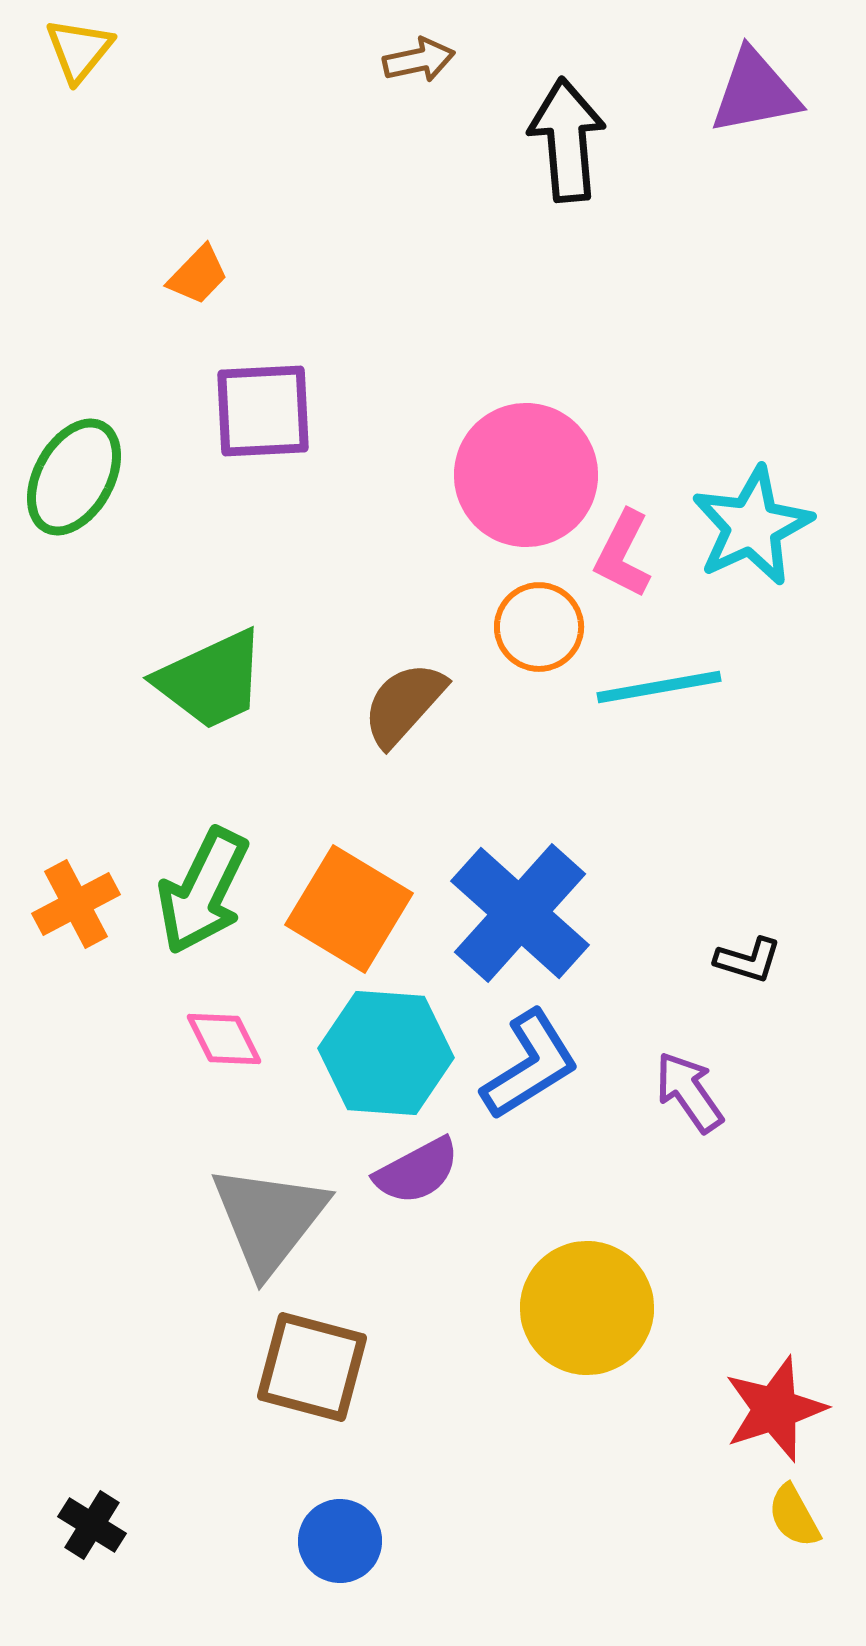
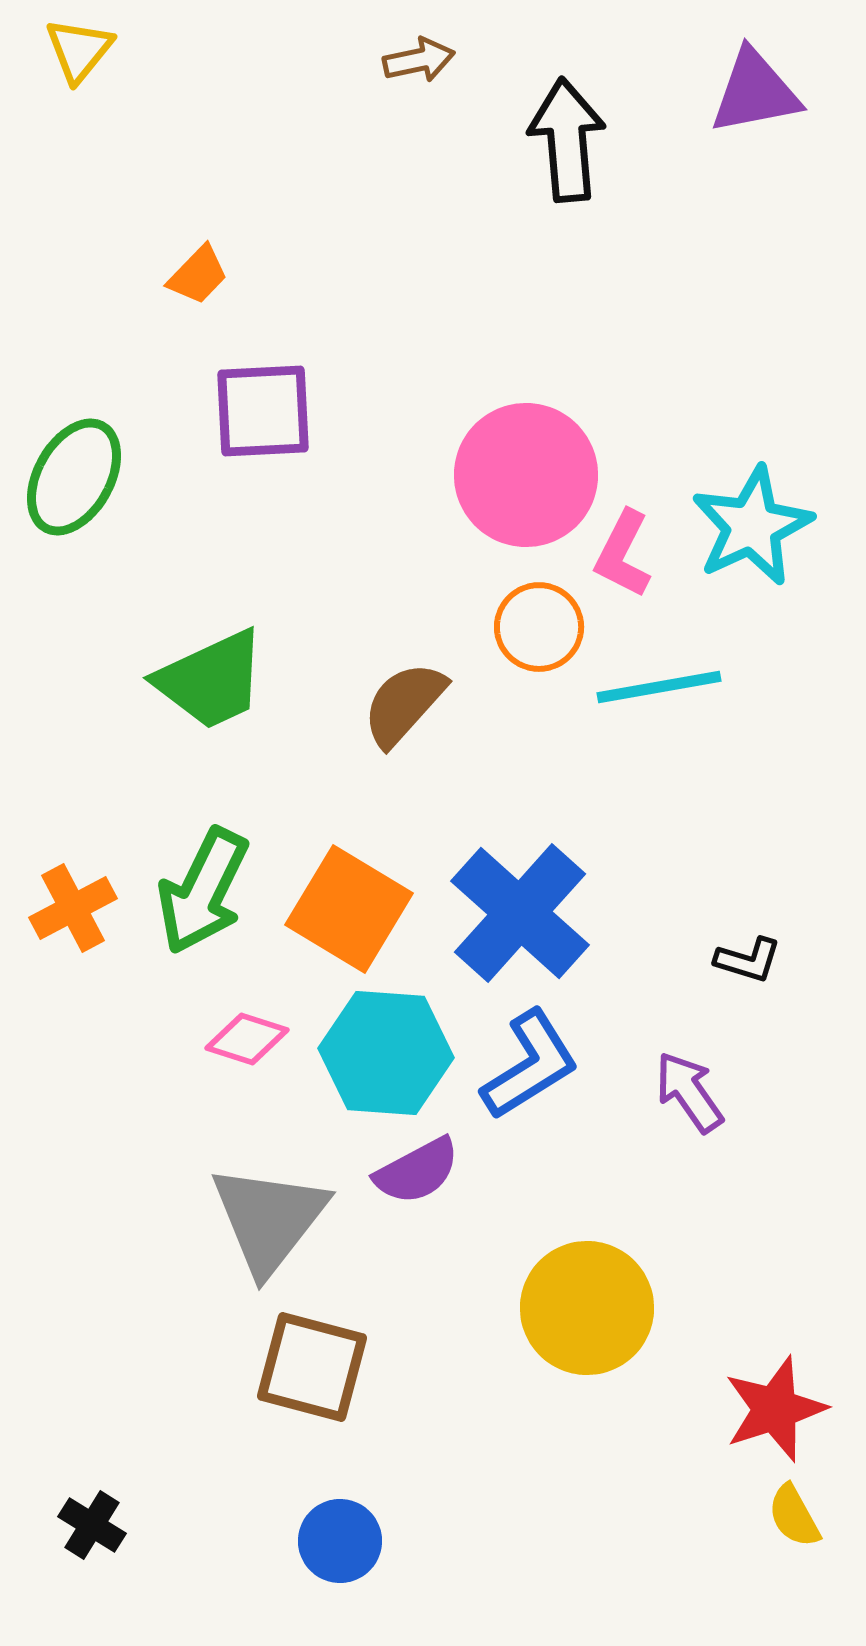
orange cross: moved 3 px left, 4 px down
pink diamond: moved 23 px right; rotated 46 degrees counterclockwise
